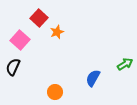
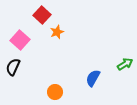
red square: moved 3 px right, 3 px up
